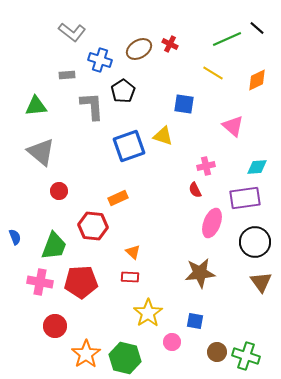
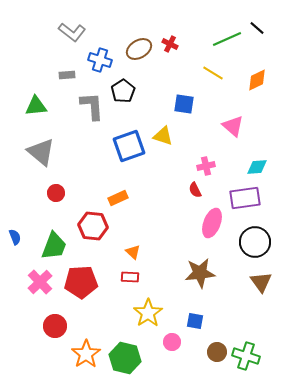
red circle at (59, 191): moved 3 px left, 2 px down
pink cross at (40, 282): rotated 35 degrees clockwise
